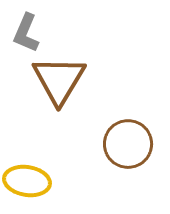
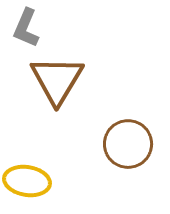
gray L-shape: moved 5 px up
brown triangle: moved 2 px left
